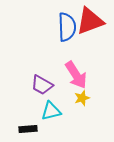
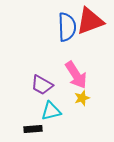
black rectangle: moved 5 px right
